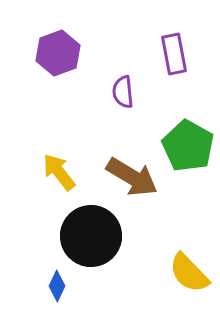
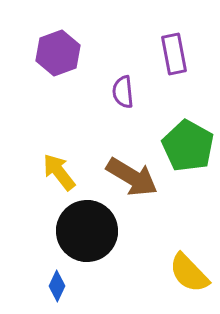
black circle: moved 4 px left, 5 px up
